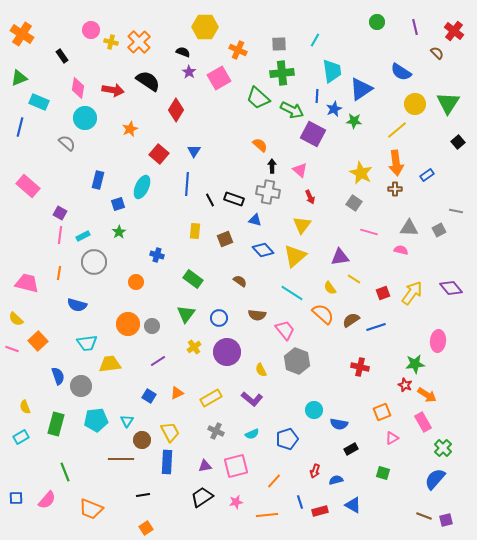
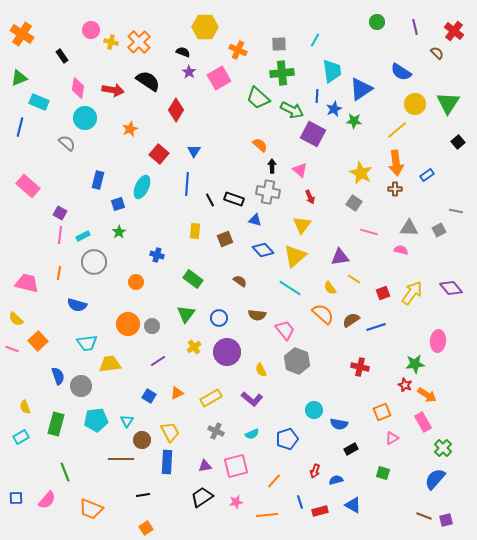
cyan line at (292, 293): moved 2 px left, 5 px up
